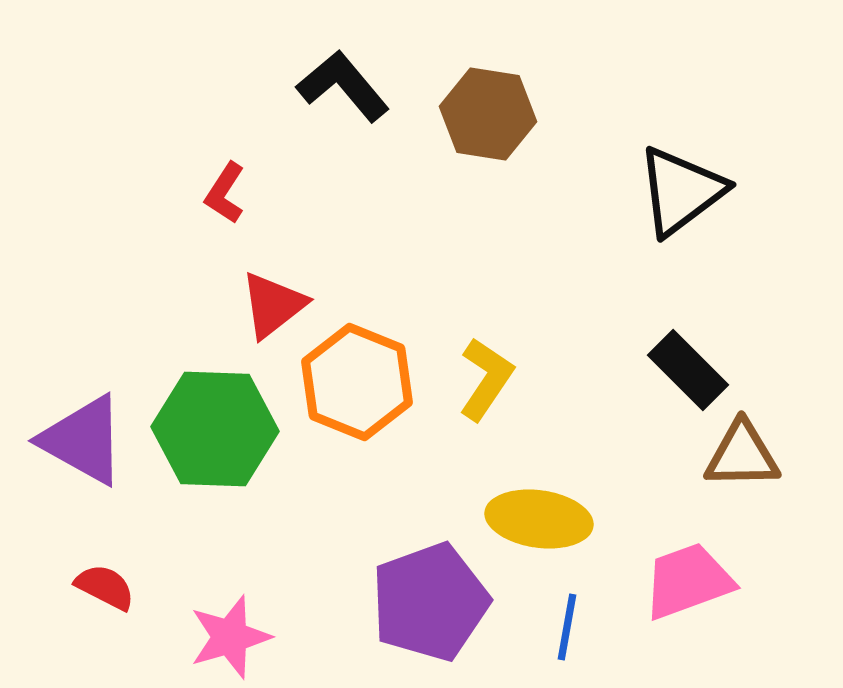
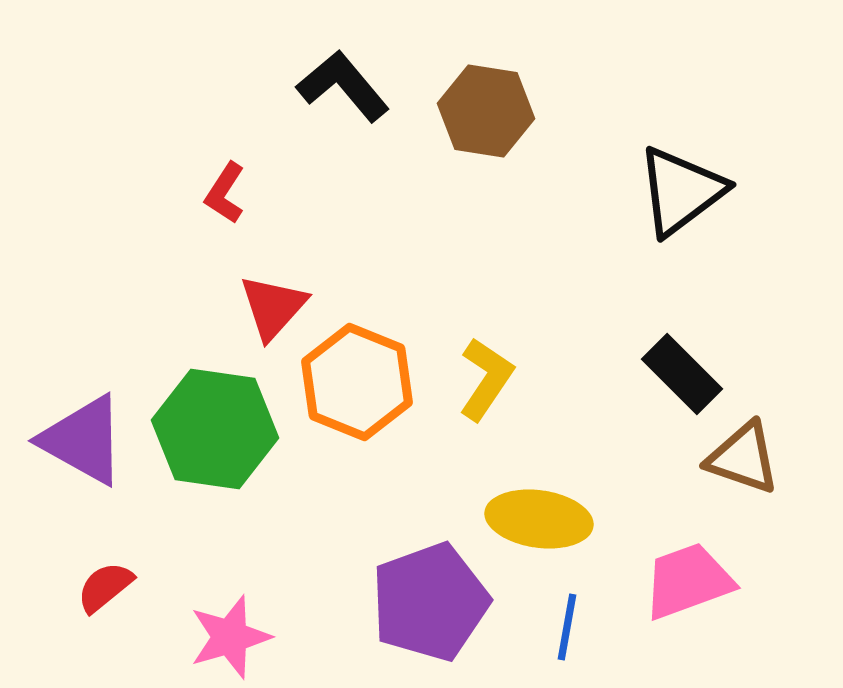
brown hexagon: moved 2 px left, 3 px up
red triangle: moved 2 px down; rotated 10 degrees counterclockwise
black rectangle: moved 6 px left, 4 px down
green hexagon: rotated 6 degrees clockwise
brown triangle: moved 1 px right, 3 px down; rotated 20 degrees clockwise
red semicircle: rotated 66 degrees counterclockwise
